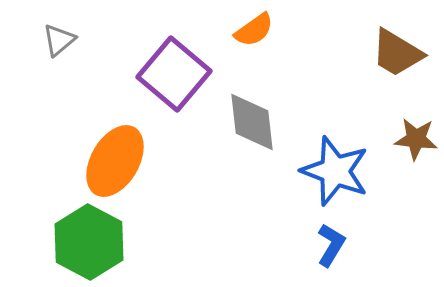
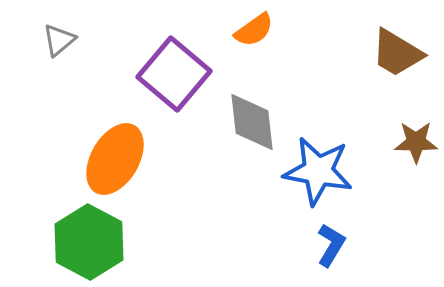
brown star: moved 3 px down; rotated 6 degrees counterclockwise
orange ellipse: moved 2 px up
blue star: moved 17 px left; rotated 10 degrees counterclockwise
